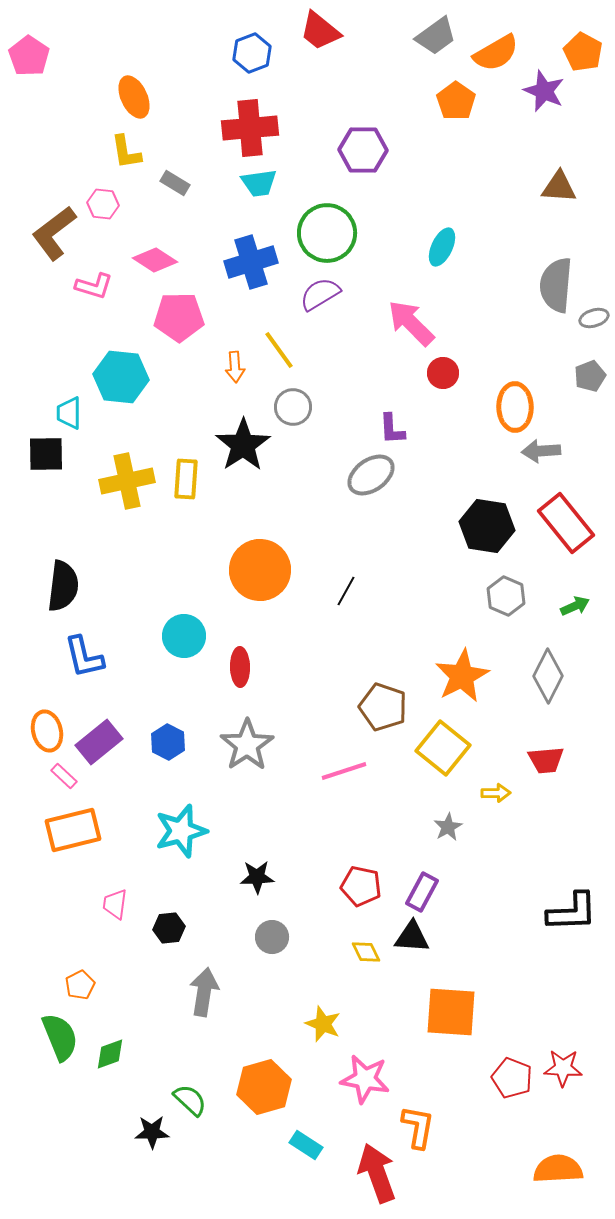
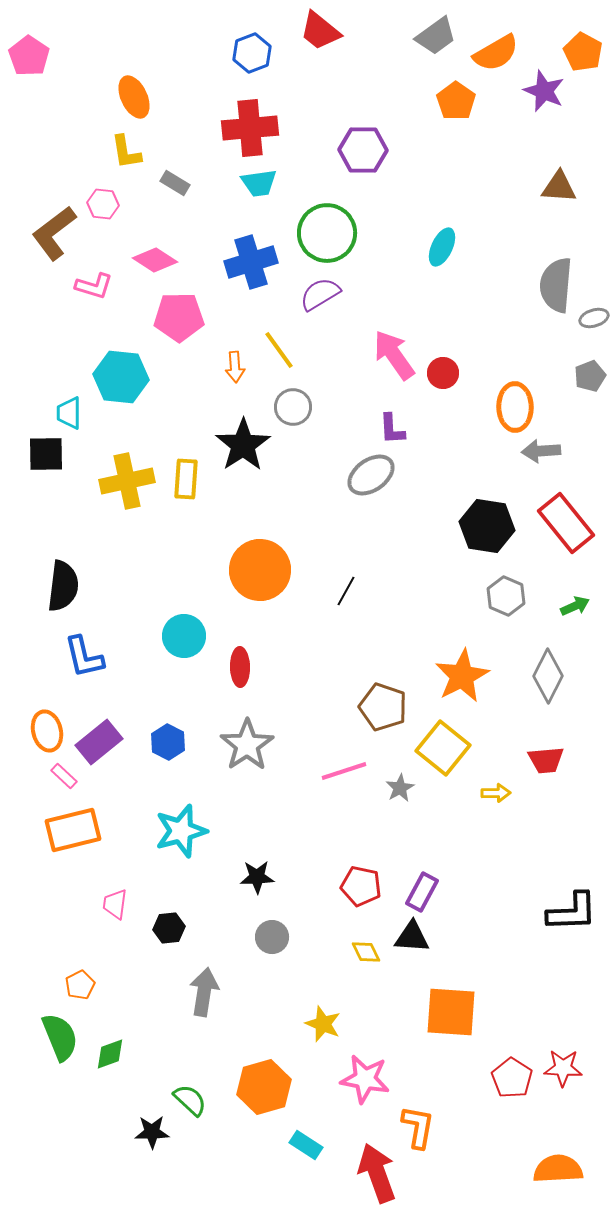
pink arrow at (411, 323): moved 17 px left, 32 px down; rotated 10 degrees clockwise
gray star at (448, 827): moved 48 px left, 39 px up
red pentagon at (512, 1078): rotated 12 degrees clockwise
